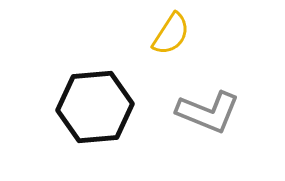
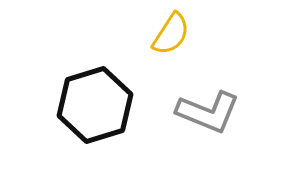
black hexagon: moved 2 px up; rotated 12 degrees counterclockwise
